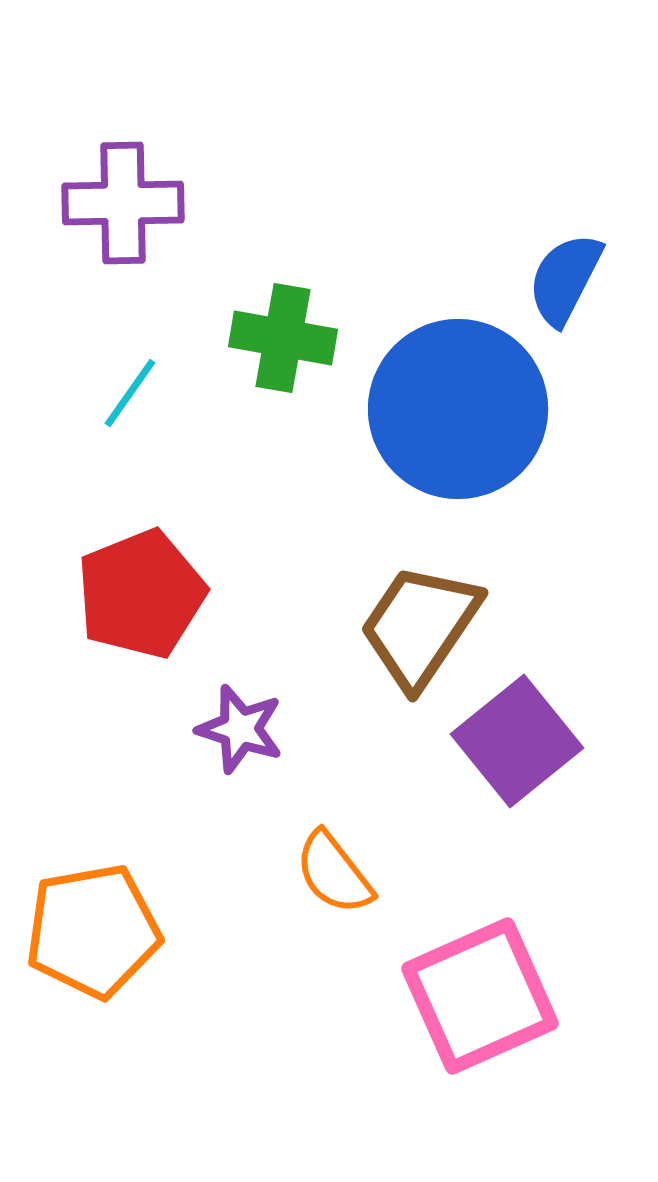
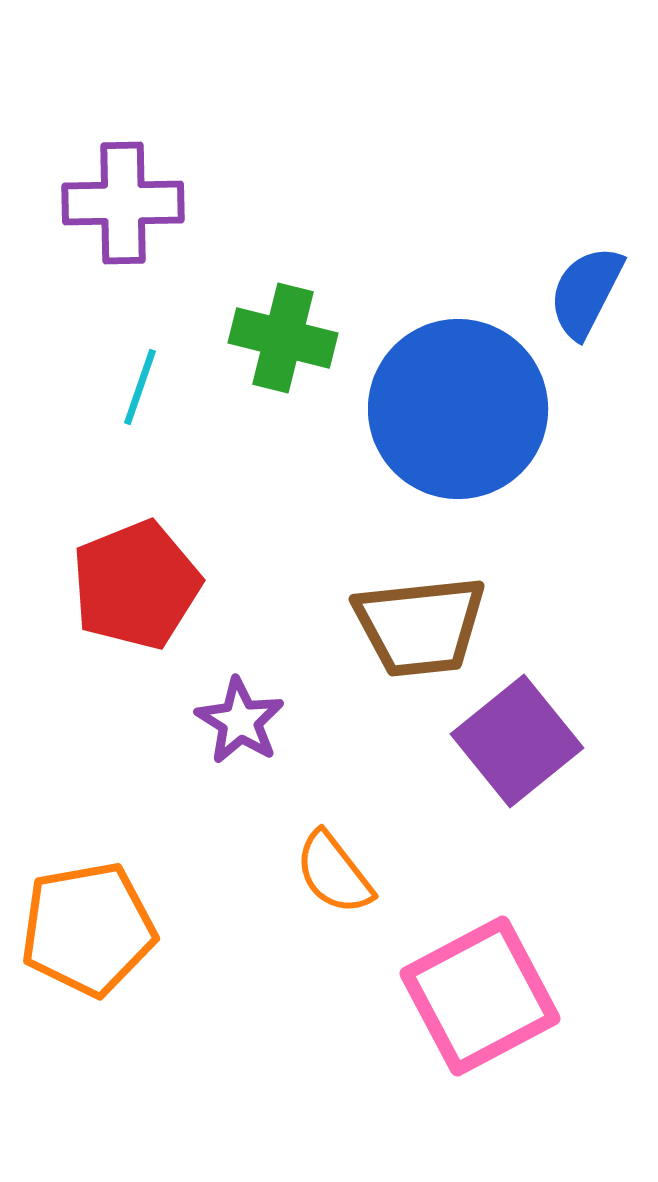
blue semicircle: moved 21 px right, 13 px down
green cross: rotated 4 degrees clockwise
cyan line: moved 10 px right, 6 px up; rotated 16 degrees counterclockwise
red pentagon: moved 5 px left, 9 px up
brown trapezoid: rotated 130 degrees counterclockwise
purple star: moved 8 px up; rotated 14 degrees clockwise
orange pentagon: moved 5 px left, 2 px up
pink square: rotated 4 degrees counterclockwise
